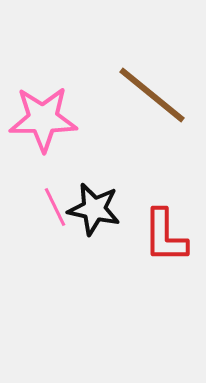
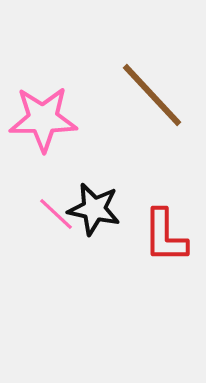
brown line: rotated 8 degrees clockwise
pink line: moved 1 px right, 7 px down; rotated 21 degrees counterclockwise
